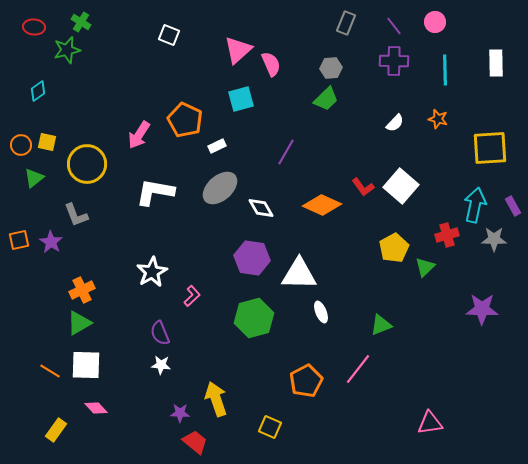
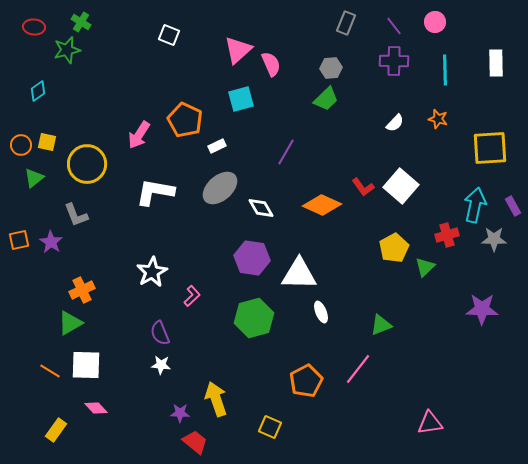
green triangle at (79, 323): moved 9 px left
